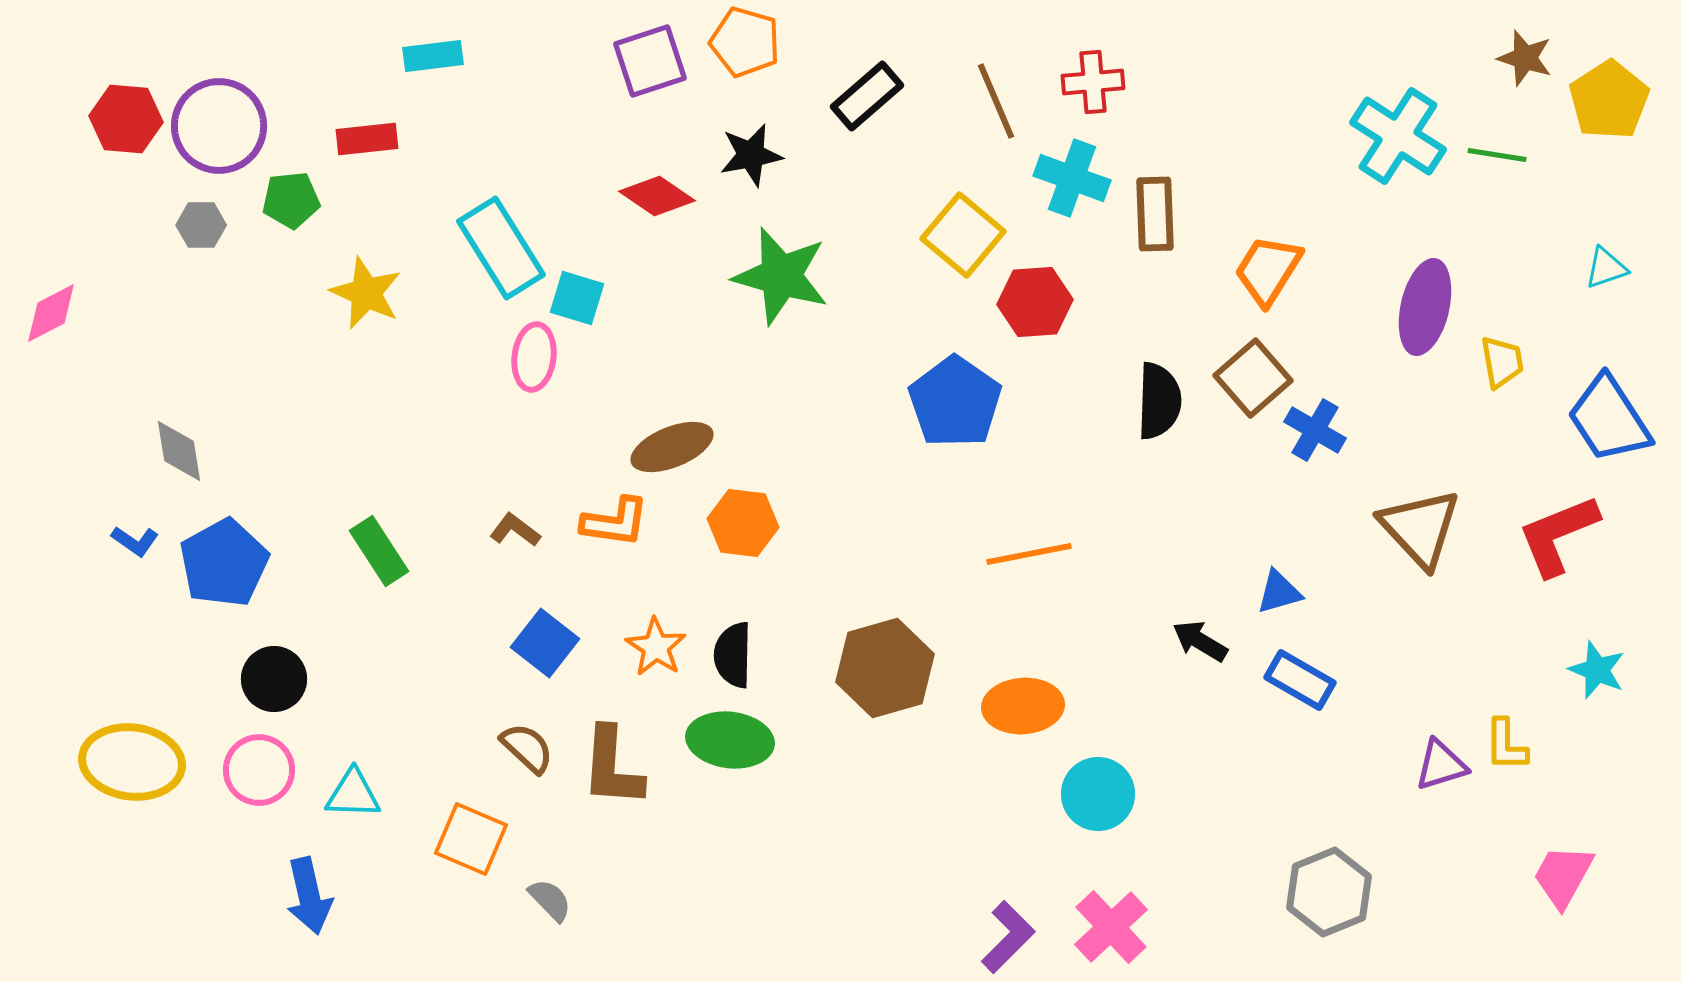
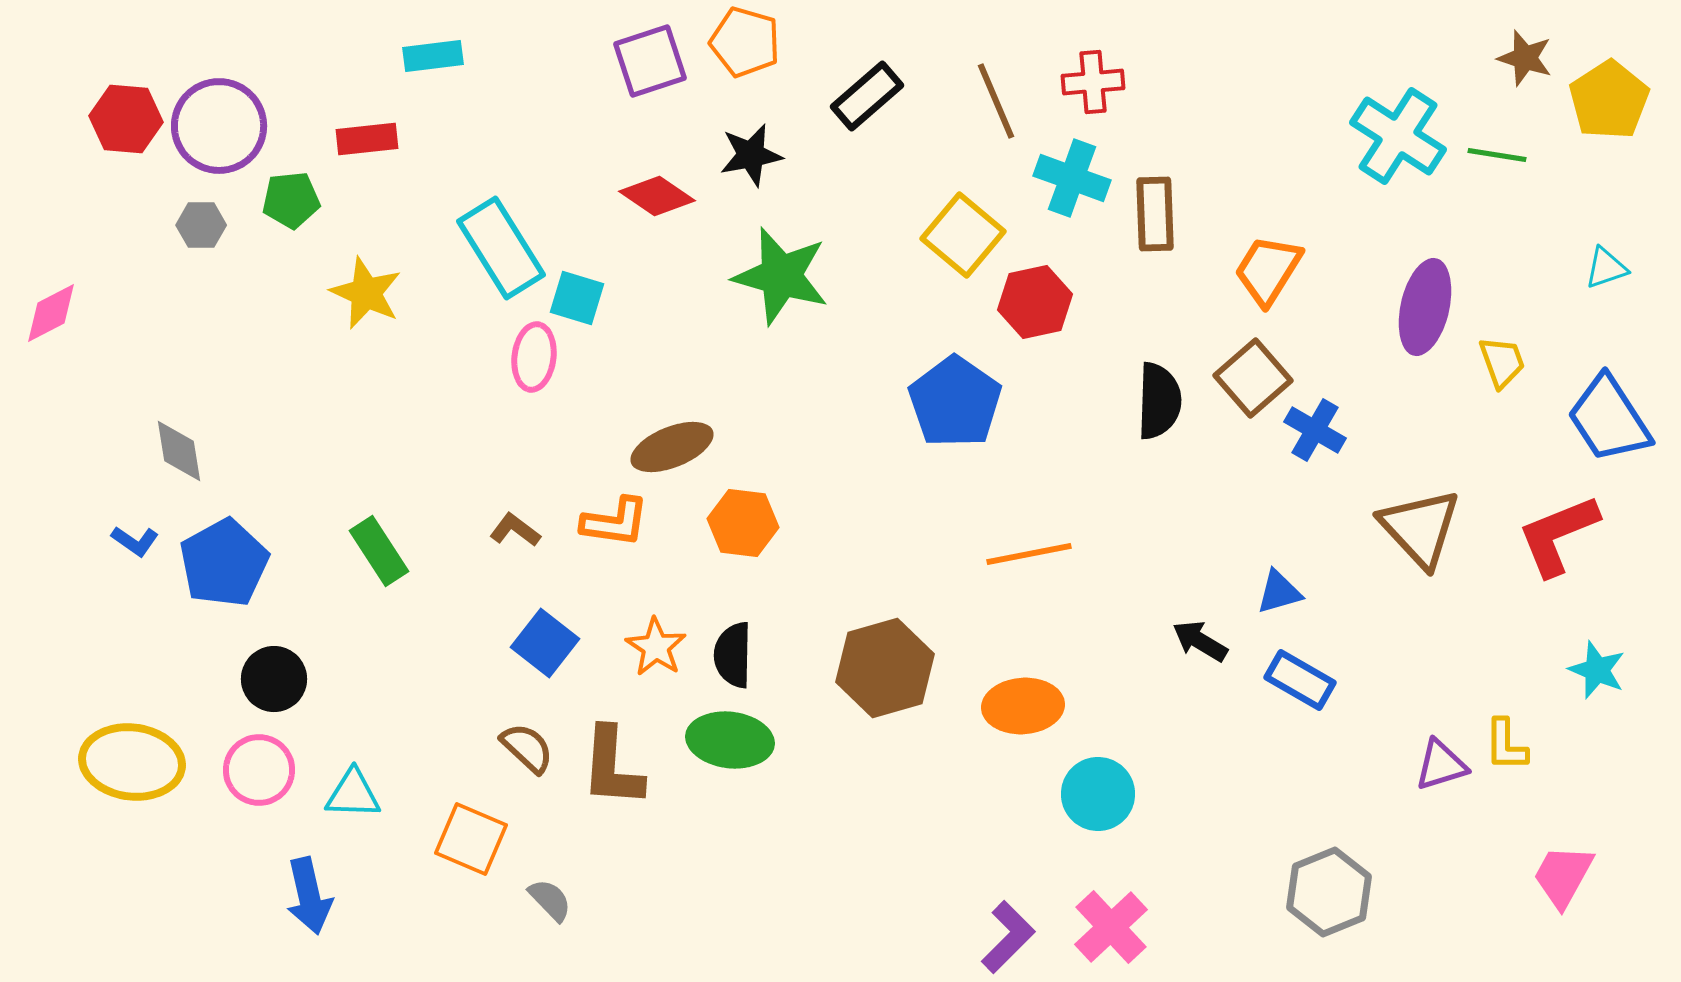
red hexagon at (1035, 302): rotated 8 degrees counterclockwise
yellow trapezoid at (1502, 362): rotated 10 degrees counterclockwise
